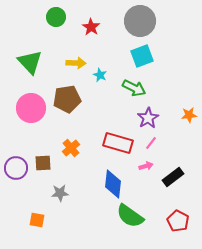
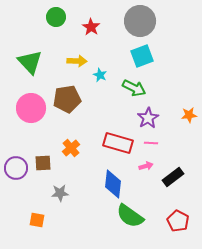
yellow arrow: moved 1 px right, 2 px up
pink line: rotated 56 degrees clockwise
